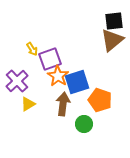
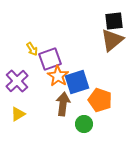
yellow triangle: moved 10 px left, 10 px down
